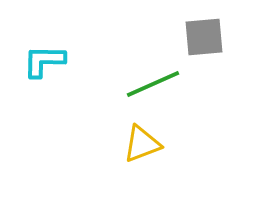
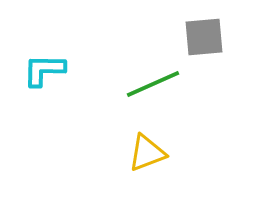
cyan L-shape: moved 9 px down
yellow triangle: moved 5 px right, 9 px down
